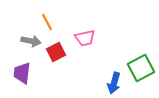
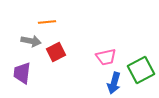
orange line: rotated 66 degrees counterclockwise
pink trapezoid: moved 21 px right, 19 px down
green square: moved 2 px down
